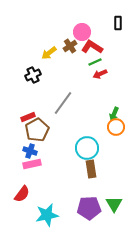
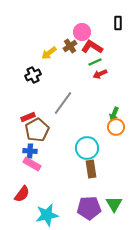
blue cross: rotated 16 degrees counterclockwise
pink rectangle: rotated 42 degrees clockwise
